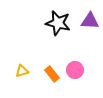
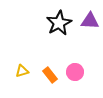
black star: moved 1 px right; rotated 30 degrees clockwise
pink circle: moved 2 px down
orange rectangle: moved 2 px left, 1 px down
